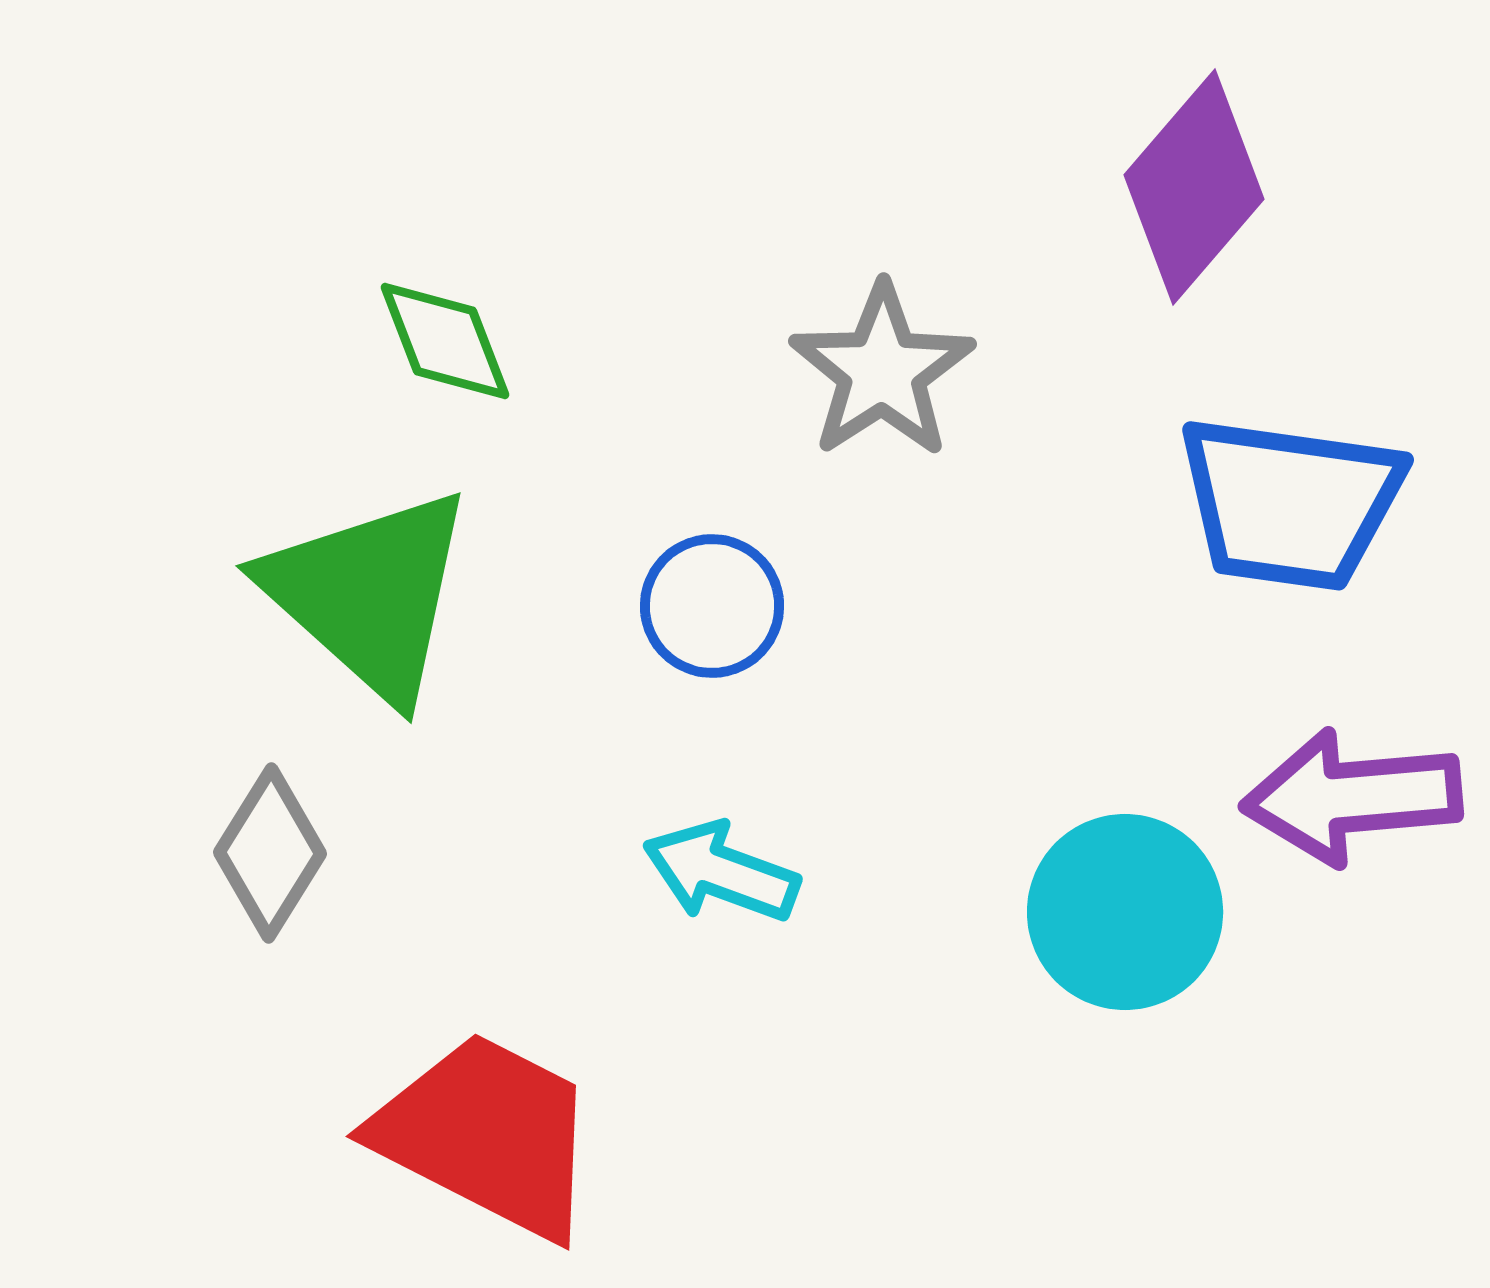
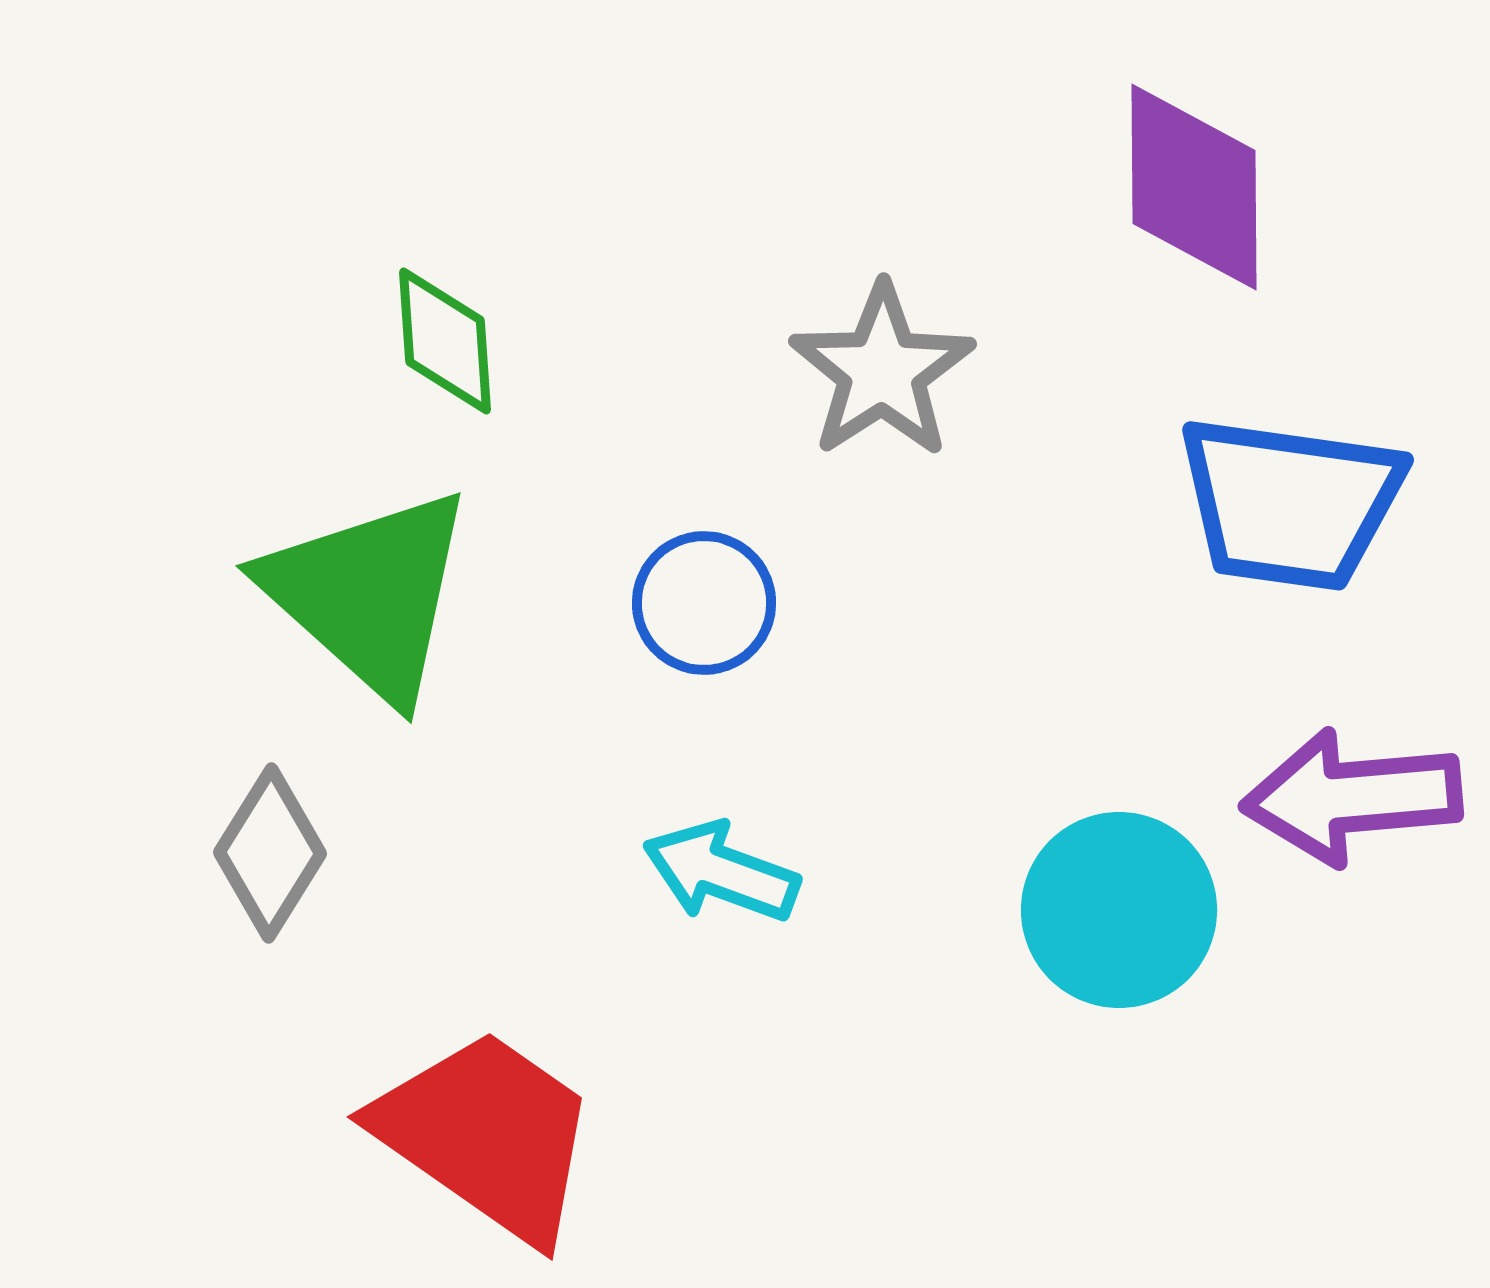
purple diamond: rotated 41 degrees counterclockwise
green diamond: rotated 17 degrees clockwise
blue circle: moved 8 px left, 3 px up
cyan circle: moved 6 px left, 2 px up
red trapezoid: rotated 8 degrees clockwise
